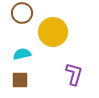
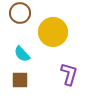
brown circle: moved 2 px left
cyan semicircle: rotated 120 degrees counterclockwise
purple L-shape: moved 5 px left
